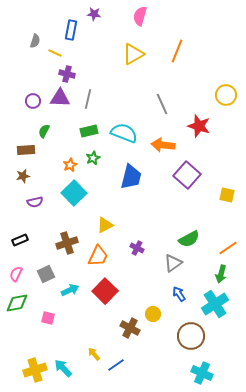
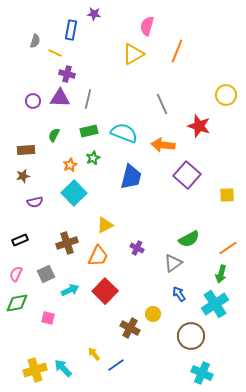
pink semicircle at (140, 16): moved 7 px right, 10 px down
green semicircle at (44, 131): moved 10 px right, 4 px down
yellow square at (227, 195): rotated 14 degrees counterclockwise
